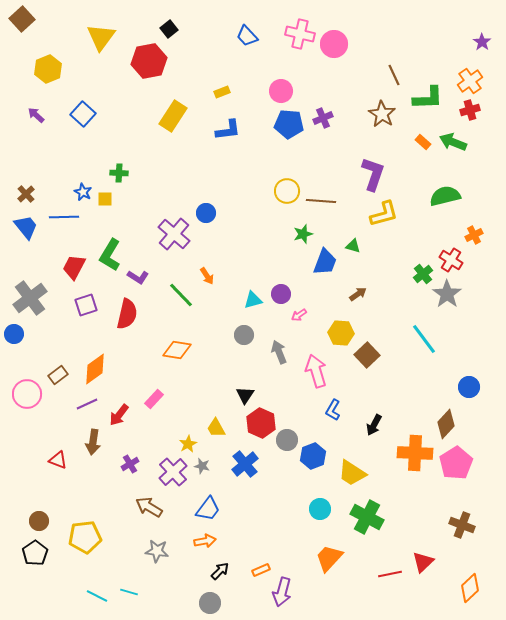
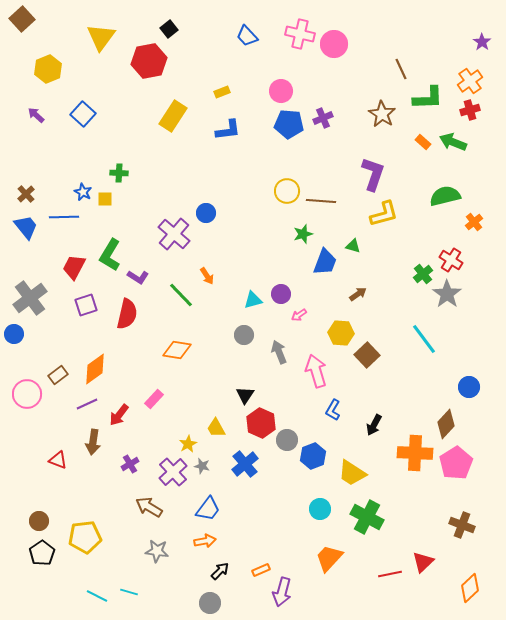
brown line at (394, 75): moved 7 px right, 6 px up
orange cross at (474, 235): moved 13 px up; rotated 12 degrees counterclockwise
black pentagon at (35, 553): moved 7 px right
